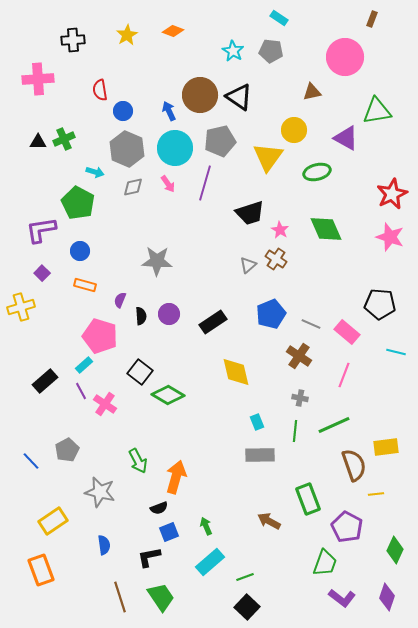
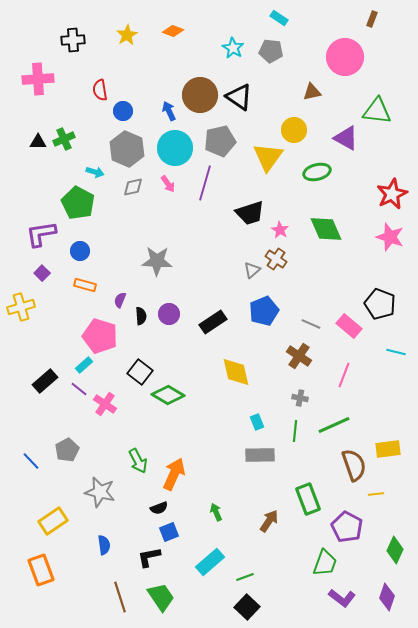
cyan star at (233, 51): moved 3 px up
green triangle at (377, 111): rotated 16 degrees clockwise
purple L-shape at (41, 230): moved 4 px down
gray triangle at (248, 265): moved 4 px right, 5 px down
black pentagon at (380, 304): rotated 16 degrees clockwise
blue pentagon at (271, 314): moved 7 px left, 3 px up
pink rectangle at (347, 332): moved 2 px right, 6 px up
purple line at (81, 391): moved 2 px left, 2 px up; rotated 24 degrees counterclockwise
yellow rectangle at (386, 447): moved 2 px right, 2 px down
orange arrow at (176, 477): moved 2 px left, 3 px up; rotated 8 degrees clockwise
brown arrow at (269, 521): rotated 95 degrees clockwise
green arrow at (206, 526): moved 10 px right, 14 px up
